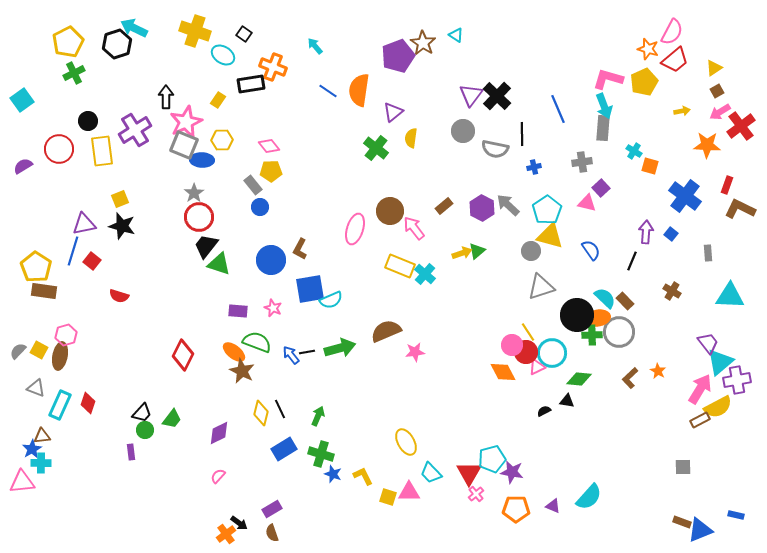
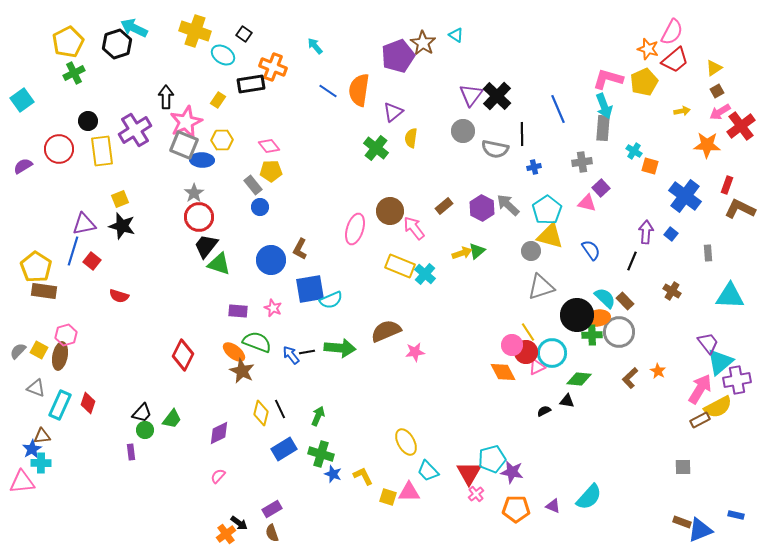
green arrow at (340, 348): rotated 20 degrees clockwise
cyan trapezoid at (431, 473): moved 3 px left, 2 px up
